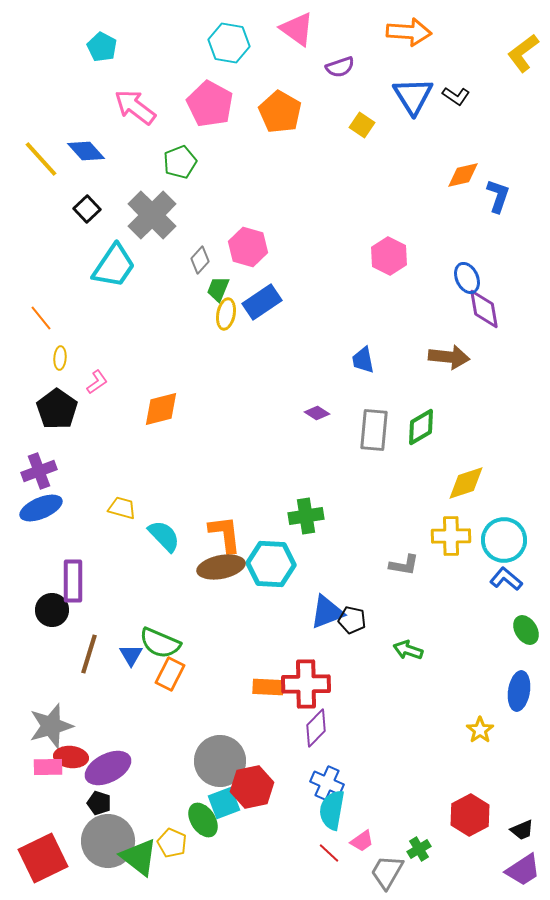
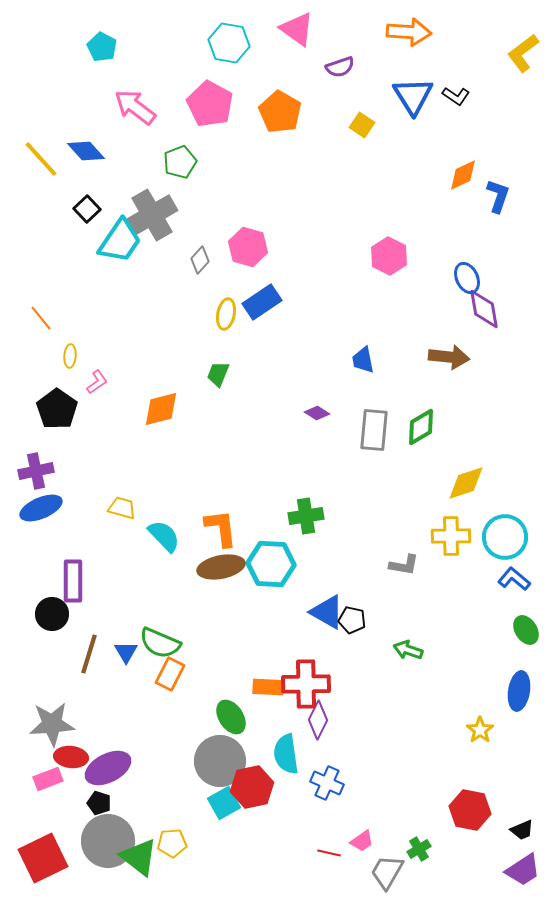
orange diamond at (463, 175): rotated 12 degrees counterclockwise
gray cross at (152, 215): rotated 15 degrees clockwise
cyan trapezoid at (114, 266): moved 6 px right, 25 px up
green trapezoid at (218, 289): moved 85 px down
yellow ellipse at (60, 358): moved 10 px right, 2 px up
purple cross at (39, 471): moved 3 px left; rotated 8 degrees clockwise
orange L-shape at (225, 534): moved 4 px left, 6 px up
cyan circle at (504, 540): moved 1 px right, 3 px up
blue L-shape at (506, 579): moved 8 px right
black circle at (52, 610): moved 4 px down
blue triangle at (327, 612): rotated 51 degrees clockwise
blue triangle at (131, 655): moved 5 px left, 3 px up
gray star at (51, 726): moved 1 px right, 2 px up; rotated 12 degrees clockwise
purple diamond at (316, 728): moved 2 px right, 8 px up; rotated 18 degrees counterclockwise
pink rectangle at (48, 767): moved 12 px down; rotated 20 degrees counterclockwise
cyan square at (224, 803): rotated 8 degrees counterclockwise
cyan semicircle at (332, 810): moved 46 px left, 56 px up; rotated 18 degrees counterclockwise
red hexagon at (470, 815): moved 5 px up; rotated 21 degrees counterclockwise
green ellipse at (203, 820): moved 28 px right, 103 px up
yellow pentagon at (172, 843): rotated 28 degrees counterclockwise
red line at (329, 853): rotated 30 degrees counterclockwise
